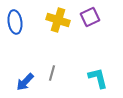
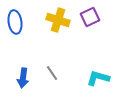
gray line: rotated 49 degrees counterclockwise
cyan L-shape: rotated 60 degrees counterclockwise
blue arrow: moved 2 px left, 4 px up; rotated 36 degrees counterclockwise
